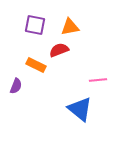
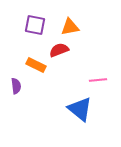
purple semicircle: rotated 28 degrees counterclockwise
